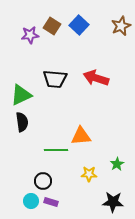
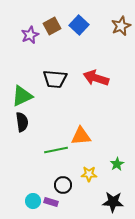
brown square: rotated 30 degrees clockwise
purple star: rotated 18 degrees counterclockwise
green triangle: moved 1 px right, 1 px down
green line: rotated 10 degrees counterclockwise
black circle: moved 20 px right, 4 px down
cyan circle: moved 2 px right
